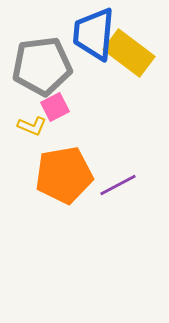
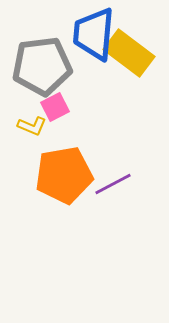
purple line: moved 5 px left, 1 px up
